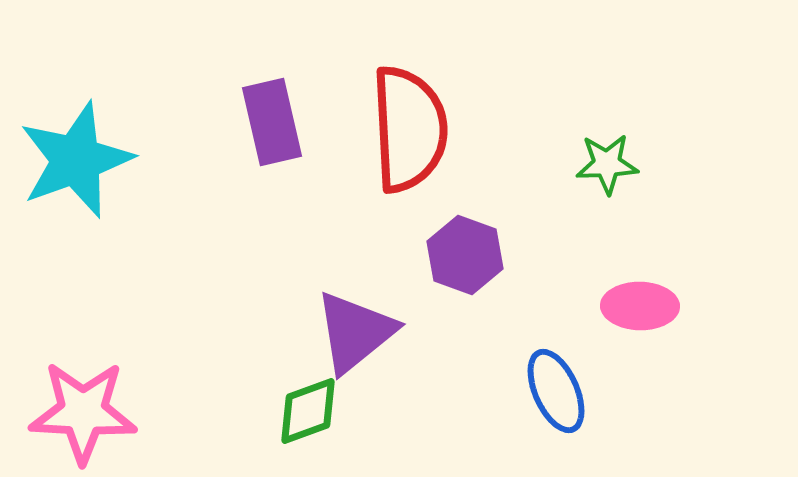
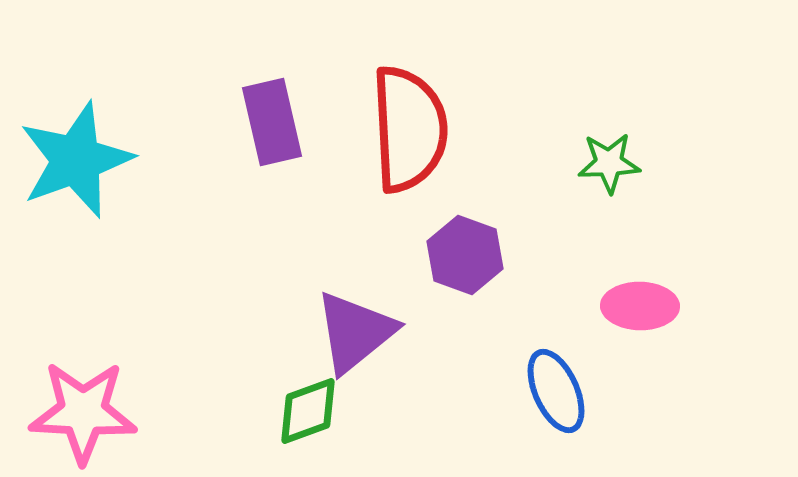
green star: moved 2 px right, 1 px up
